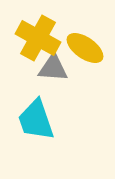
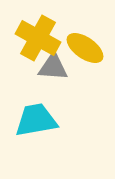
gray triangle: moved 1 px up
cyan trapezoid: rotated 99 degrees clockwise
